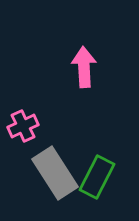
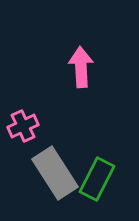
pink arrow: moved 3 px left
green rectangle: moved 2 px down
